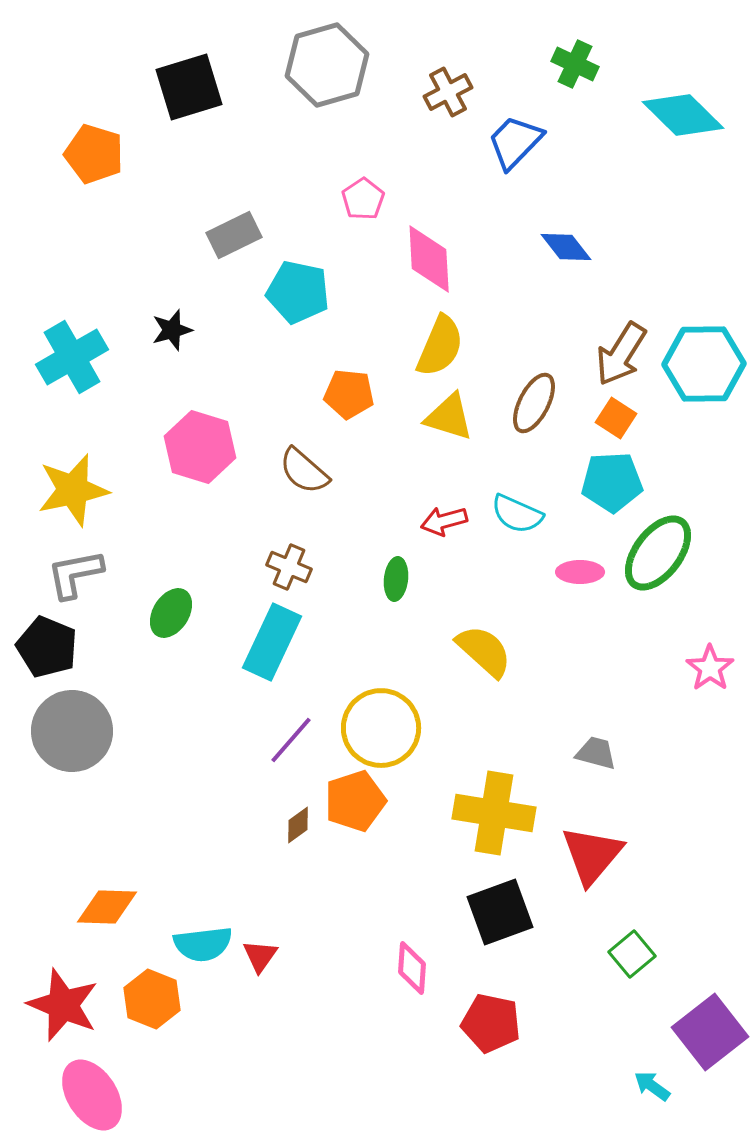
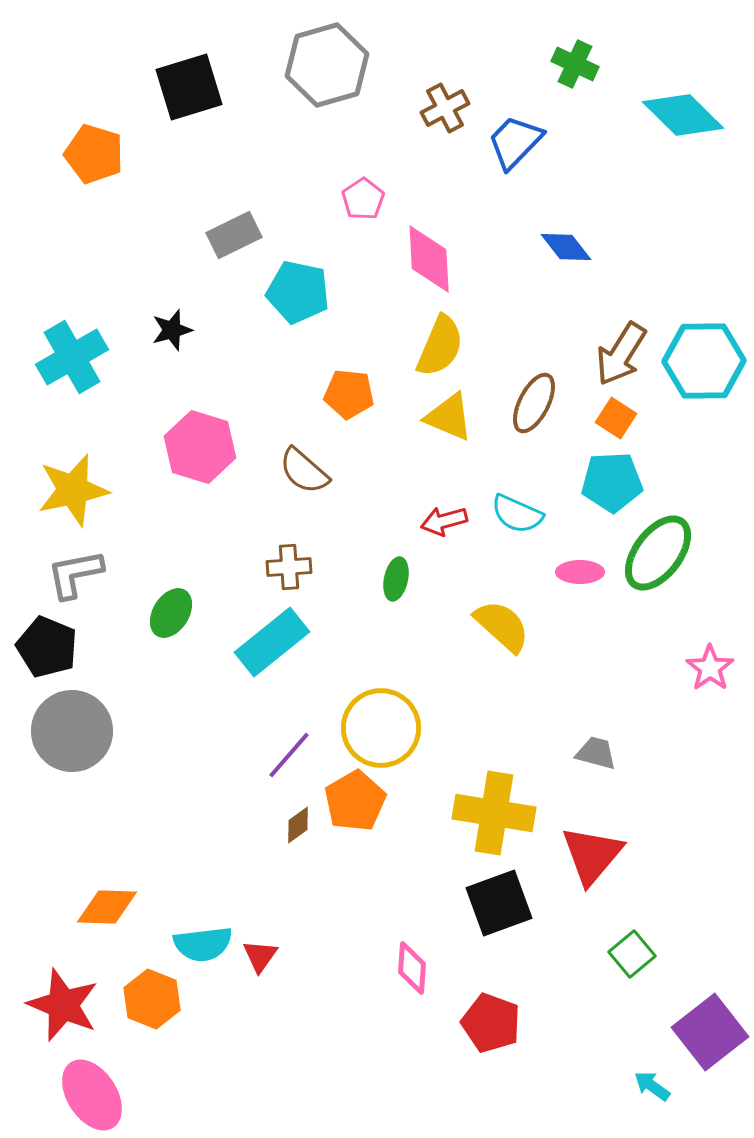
brown cross at (448, 92): moved 3 px left, 16 px down
cyan hexagon at (704, 364): moved 3 px up
yellow triangle at (449, 417): rotated 6 degrees clockwise
brown cross at (289, 567): rotated 27 degrees counterclockwise
green ellipse at (396, 579): rotated 6 degrees clockwise
cyan rectangle at (272, 642): rotated 26 degrees clockwise
yellow semicircle at (484, 651): moved 18 px right, 25 px up
purple line at (291, 740): moved 2 px left, 15 px down
orange pentagon at (355, 801): rotated 12 degrees counterclockwise
black square at (500, 912): moved 1 px left, 9 px up
red pentagon at (491, 1023): rotated 8 degrees clockwise
